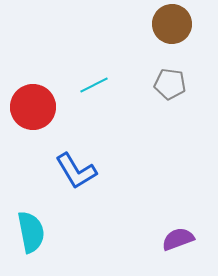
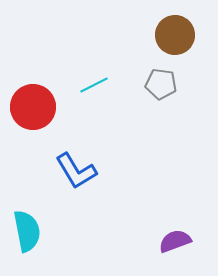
brown circle: moved 3 px right, 11 px down
gray pentagon: moved 9 px left
cyan semicircle: moved 4 px left, 1 px up
purple semicircle: moved 3 px left, 2 px down
